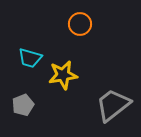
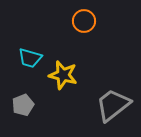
orange circle: moved 4 px right, 3 px up
yellow star: rotated 24 degrees clockwise
